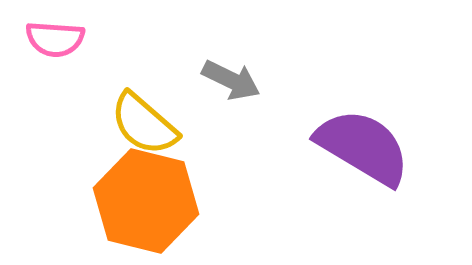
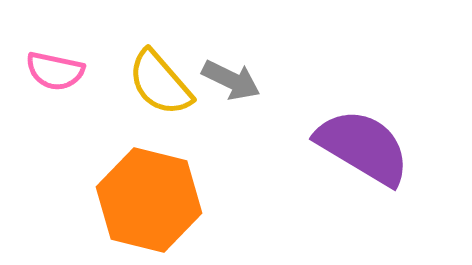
pink semicircle: moved 32 px down; rotated 8 degrees clockwise
yellow semicircle: moved 16 px right, 41 px up; rotated 8 degrees clockwise
orange hexagon: moved 3 px right, 1 px up
